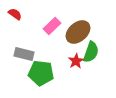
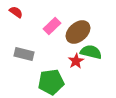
red semicircle: moved 1 px right, 2 px up
green semicircle: rotated 95 degrees counterclockwise
green pentagon: moved 10 px right, 9 px down; rotated 15 degrees counterclockwise
